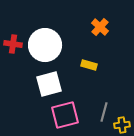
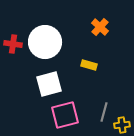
white circle: moved 3 px up
